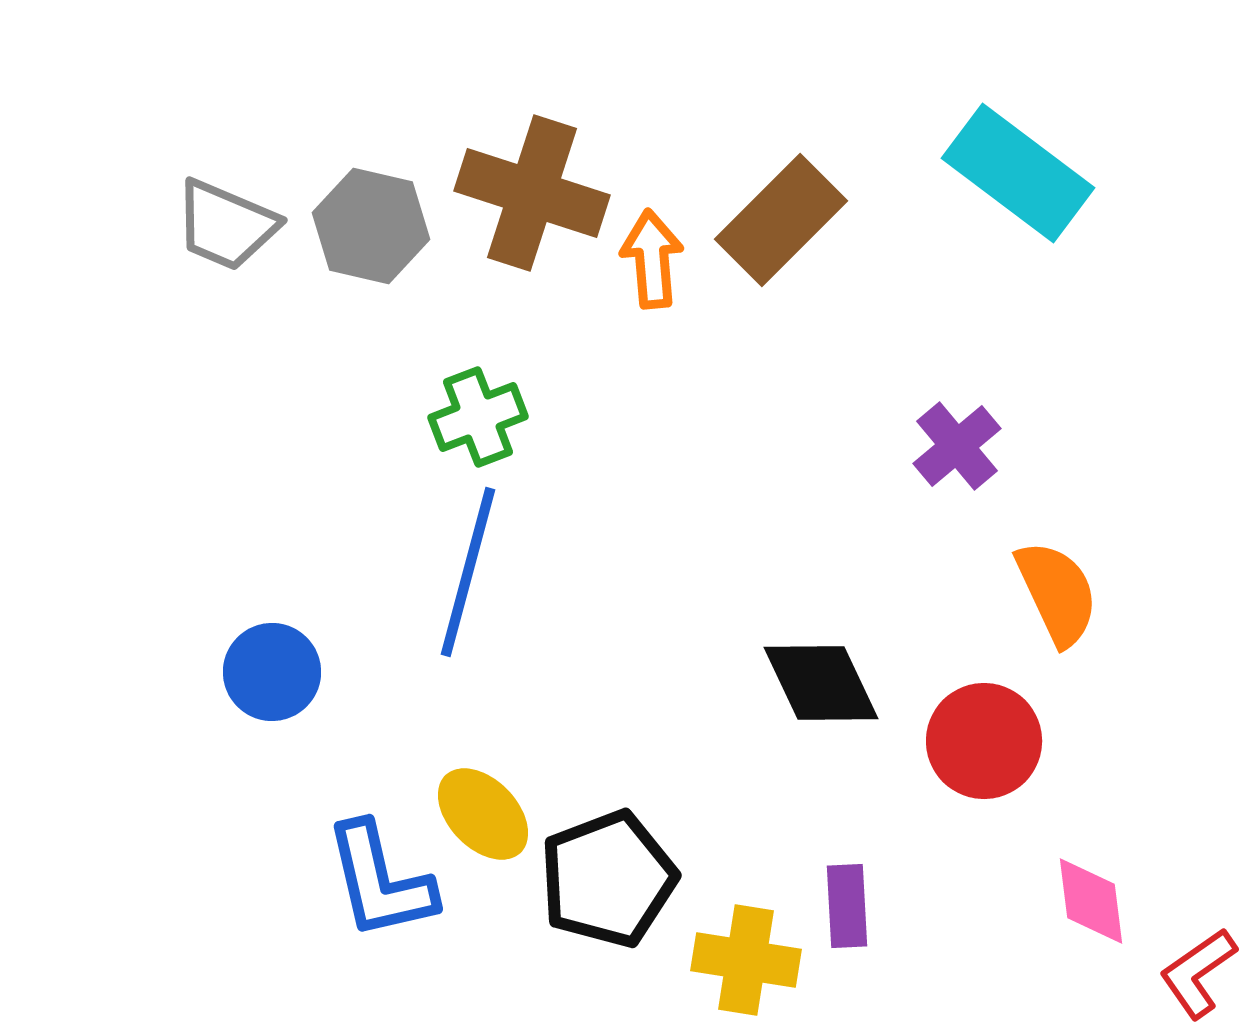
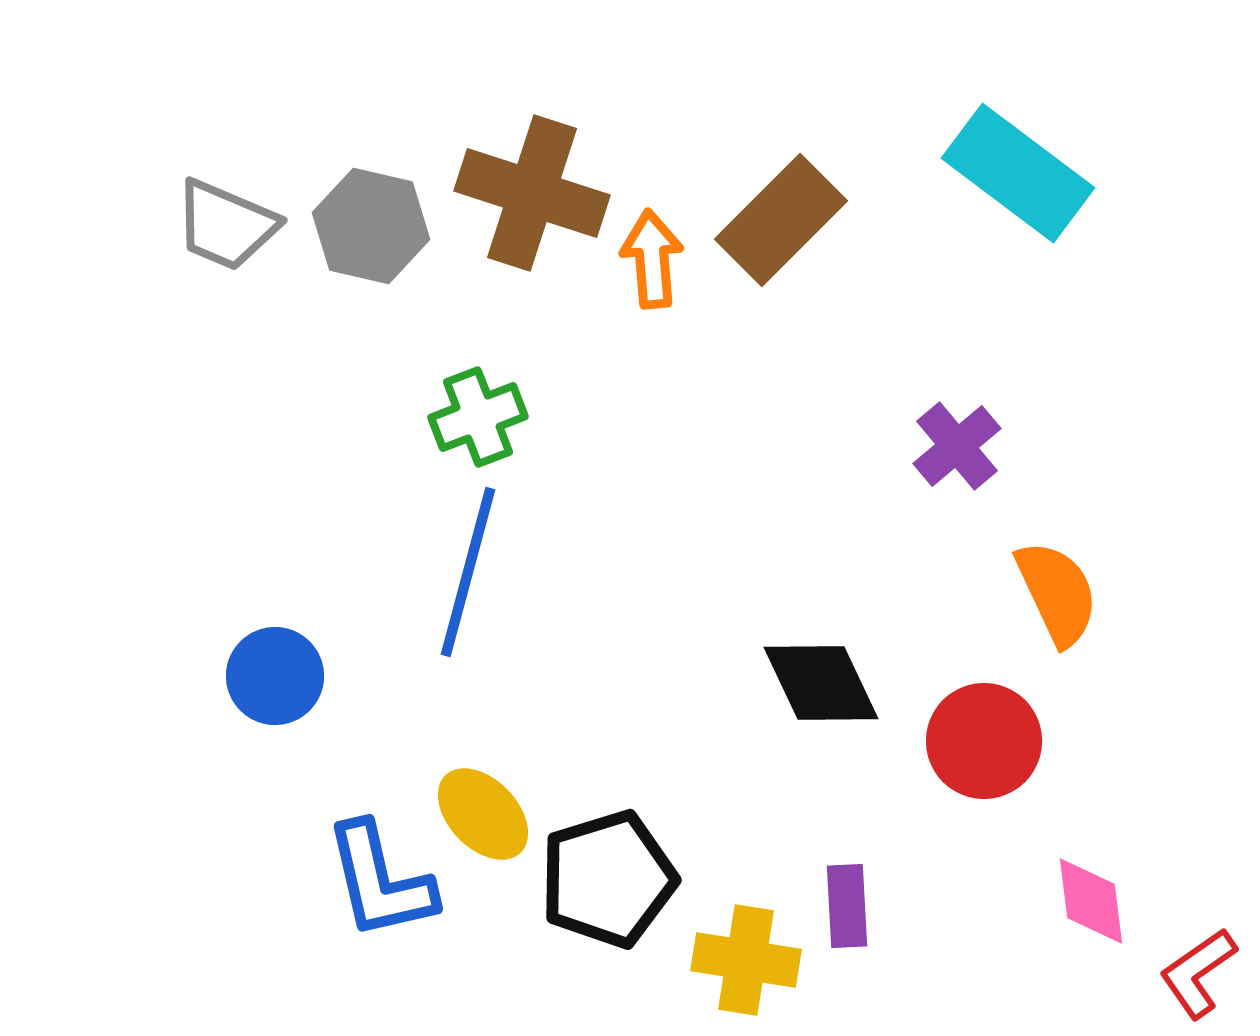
blue circle: moved 3 px right, 4 px down
black pentagon: rotated 4 degrees clockwise
